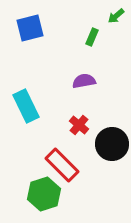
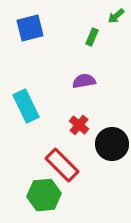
green hexagon: moved 1 px down; rotated 12 degrees clockwise
